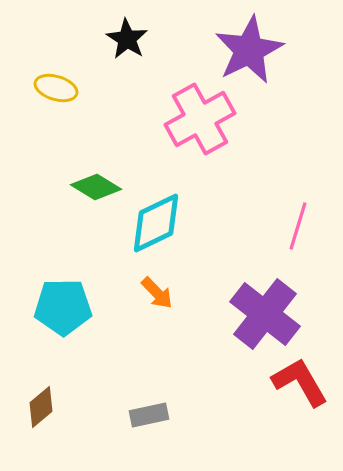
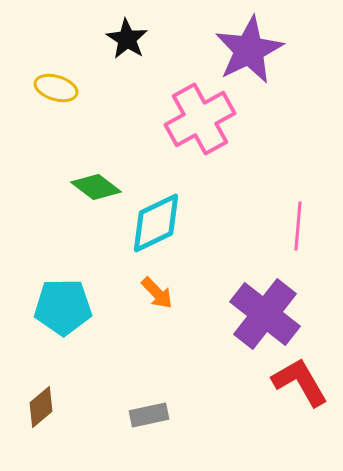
green diamond: rotated 6 degrees clockwise
pink line: rotated 12 degrees counterclockwise
